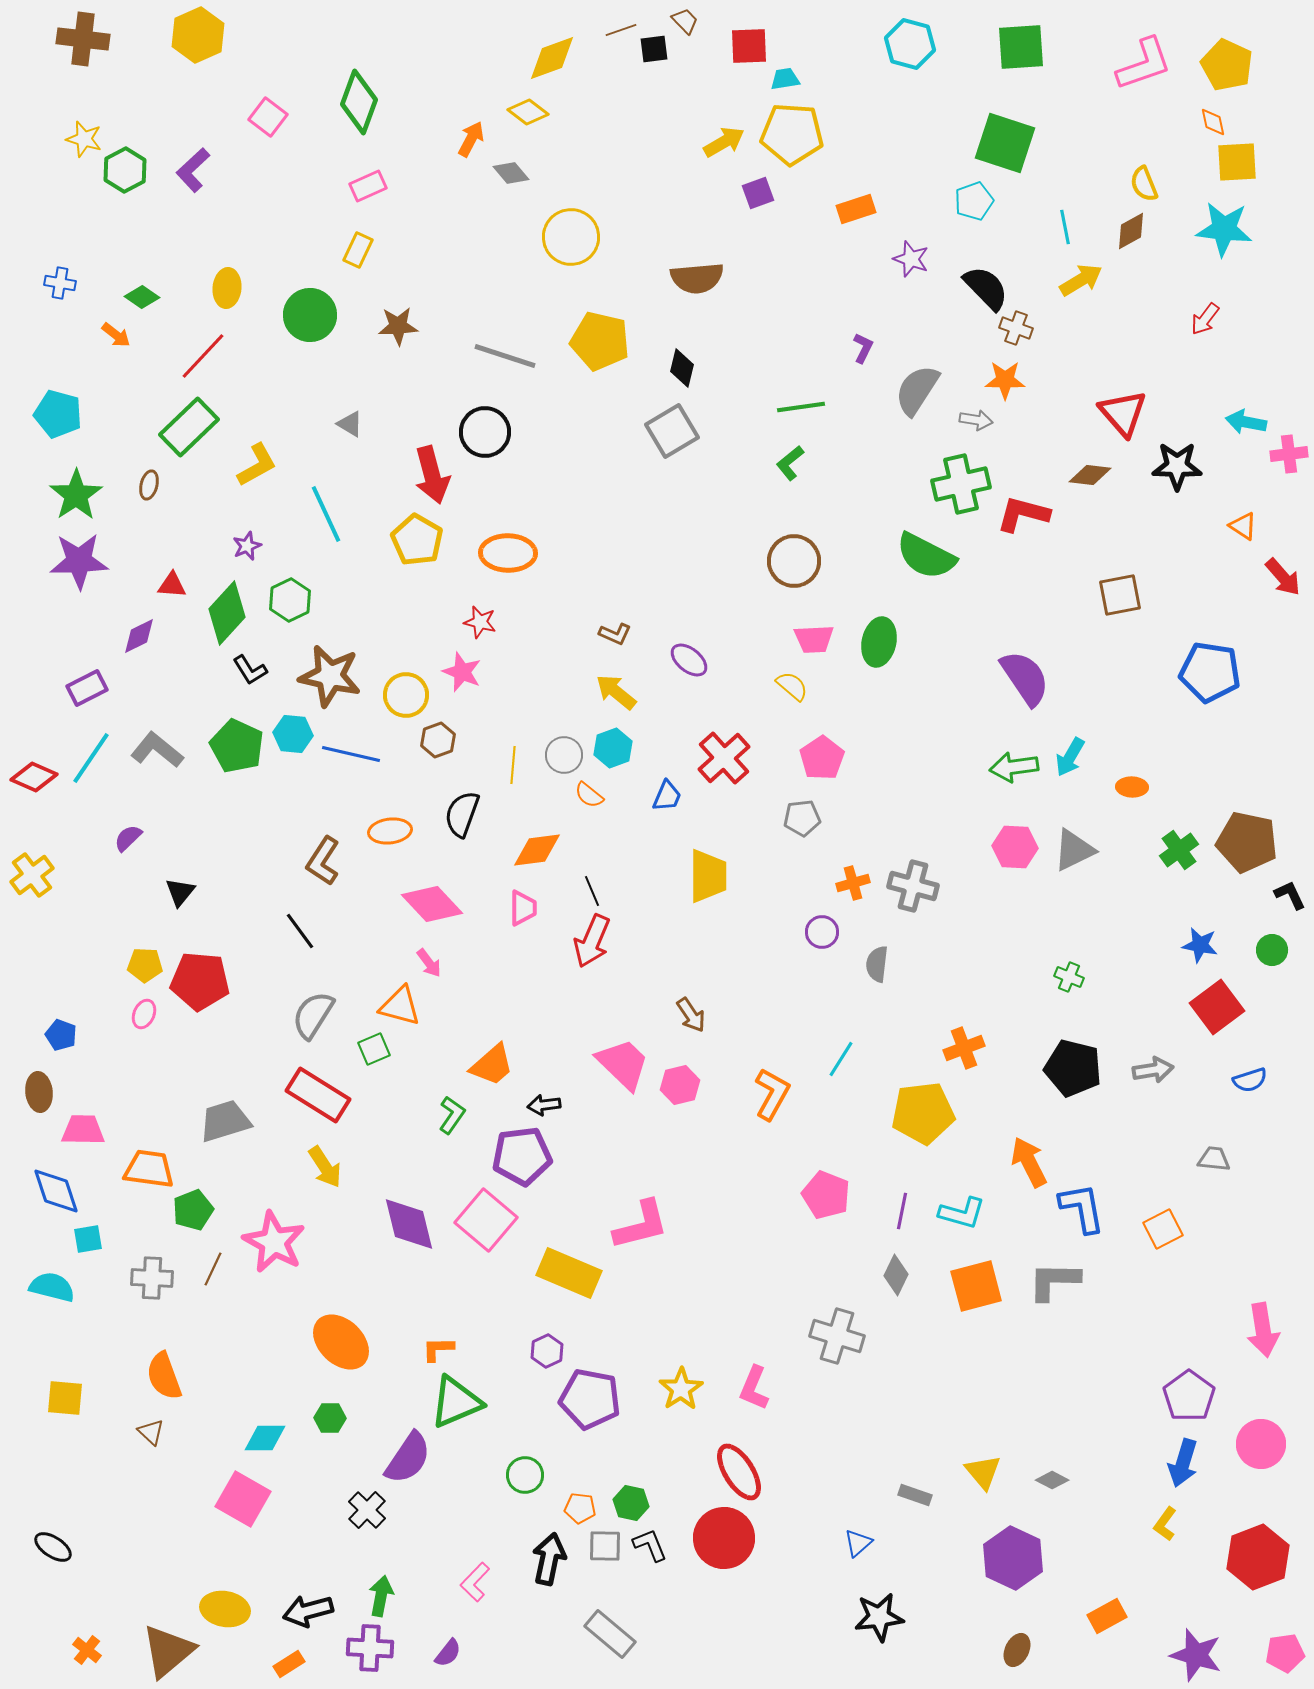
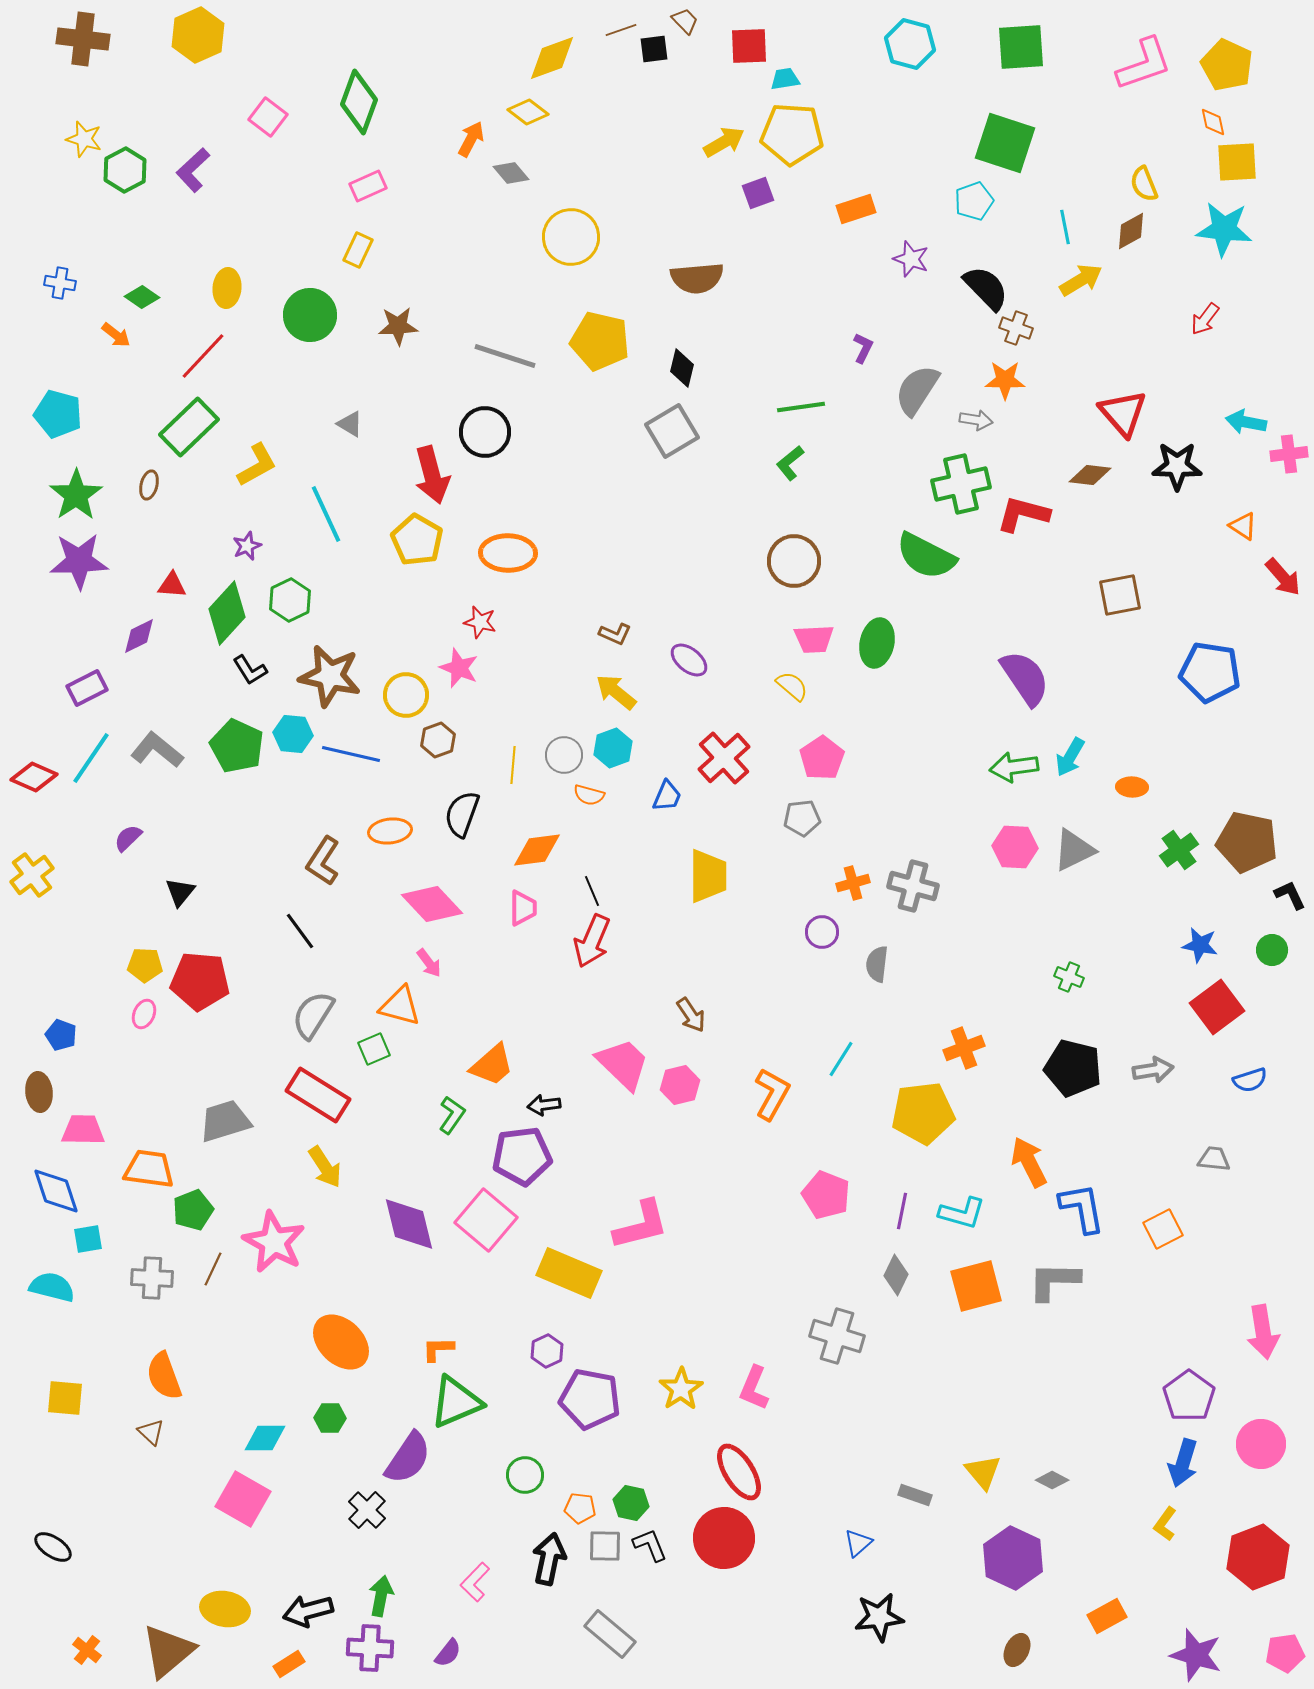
green ellipse at (879, 642): moved 2 px left, 1 px down
pink star at (462, 672): moved 3 px left, 4 px up
orange semicircle at (589, 795): rotated 24 degrees counterclockwise
pink arrow at (1263, 1330): moved 2 px down
